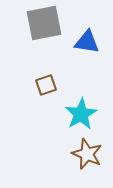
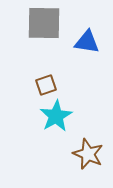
gray square: rotated 12 degrees clockwise
cyan star: moved 25 px left, 2 px down
brown star: moved 1 px right
